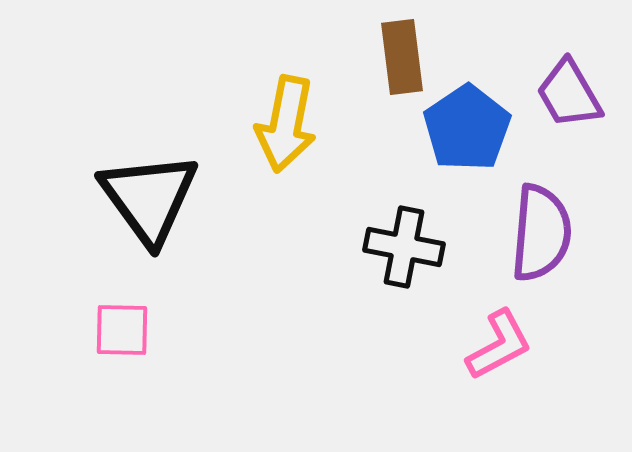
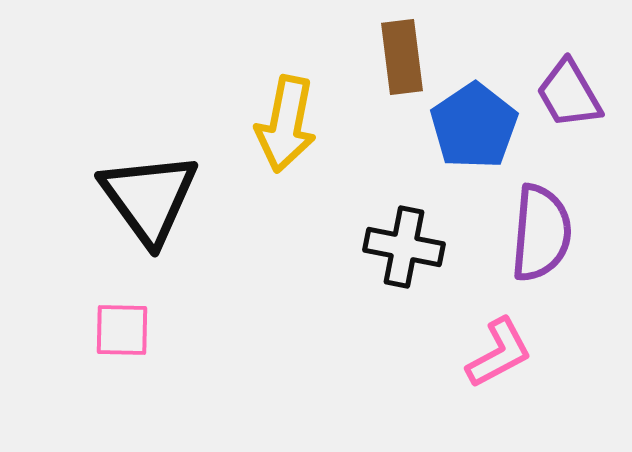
blue pentagon: moved 7 px right, 2 px up
pink L-shape: moved 8 px down
